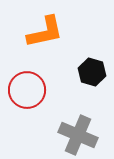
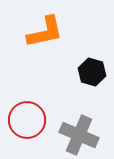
red circle: moved 30 px down
gray cross: moved 1 px right
